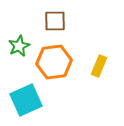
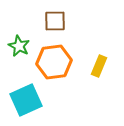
green star: rotated 20 degrees counterclockwise
